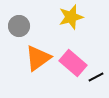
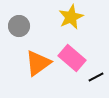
yellow star: rotated 10 degrees counterclockwise
orange triangle: moved 5 px down
pink rectangle: moved 1 px left, 5 px up
